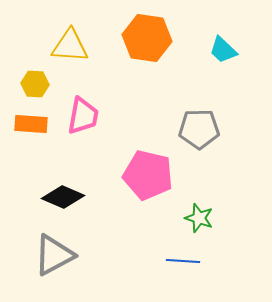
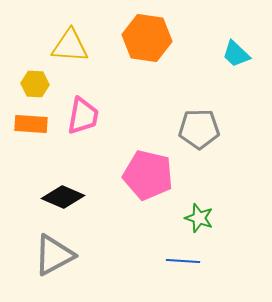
cyan trapezoid: moved 13 px right, 4 px down
